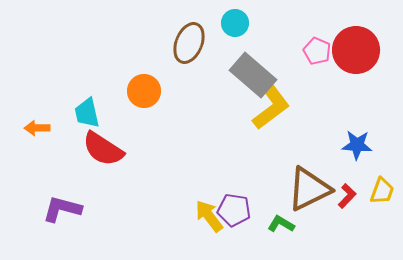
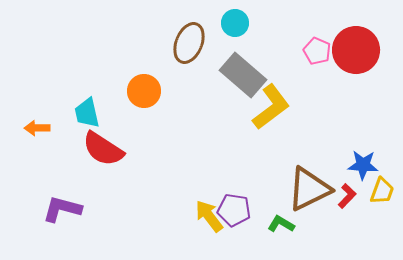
gray rectangle: moved 10 px left
blue star: moved 6 px right, 20 px down
